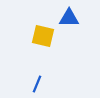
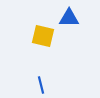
blue line: moved 4 px right, 1 px down; rotated 36 degrees counterclockwise
